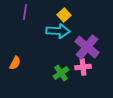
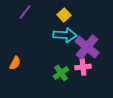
purple line: rotated 28 degrees clockwise
cyan arrow: moved 7 px right, 4 px down
